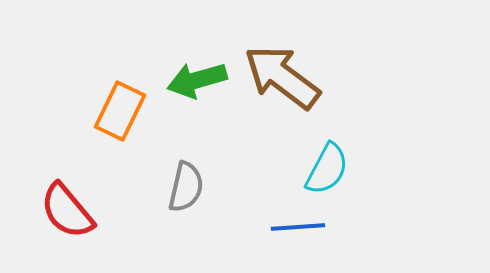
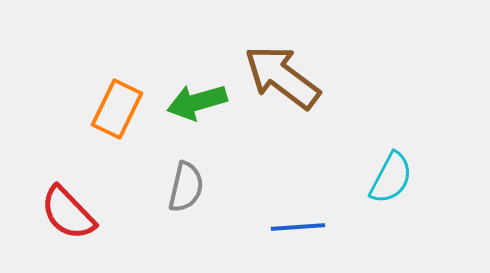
green arrow: moved 22 px down
orange rectangle: moved 3 px left, 2 px up
cyan semicircle: moved 64 px right, 9 px down
red semicircle: moved 1 px right, 2 px down; rotated 4 degrees counterclockwise
